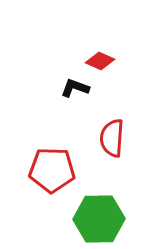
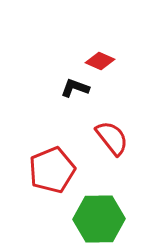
red semicircle: rotated 138 degrees clockwise
red pentagon: rotated 24 degrees counterclockwise
